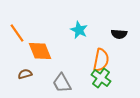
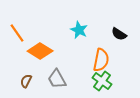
black semicircle: rotated 28 degrees clockwise
orange diamond: rotated 35 degrees counterclockwise
brown semicircle: moved 1 px right, 7 px down; rotated 48 degrees counterclockwise
green cross: moved 1 px right, 3 px down
gray trapezoid: moved 5 px left, 4 px up
